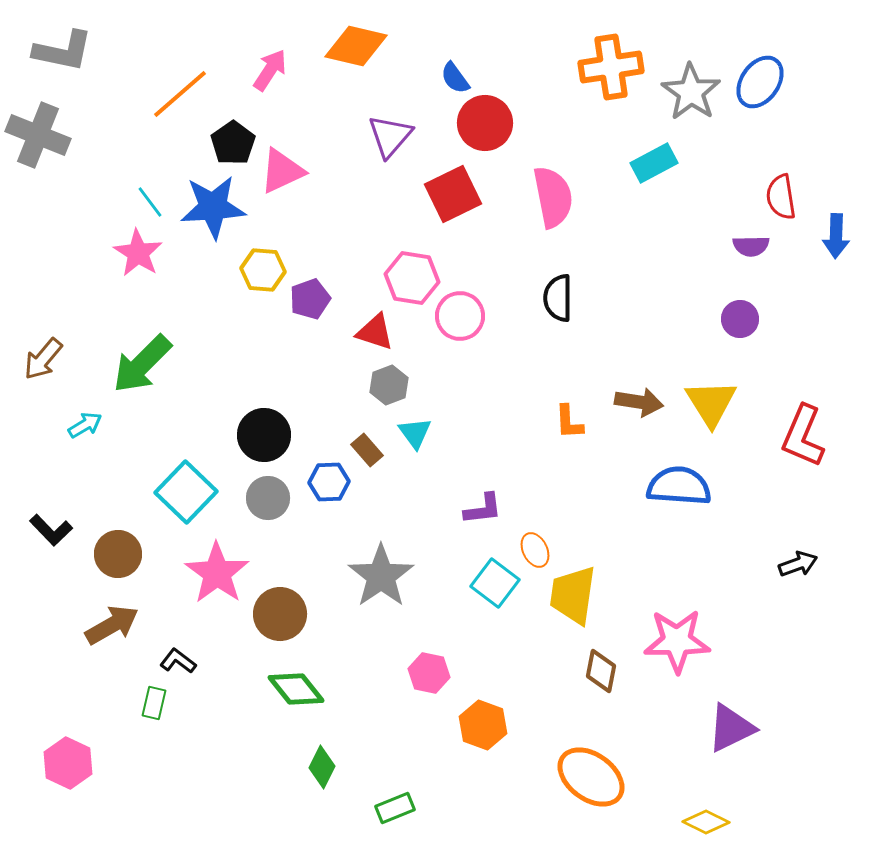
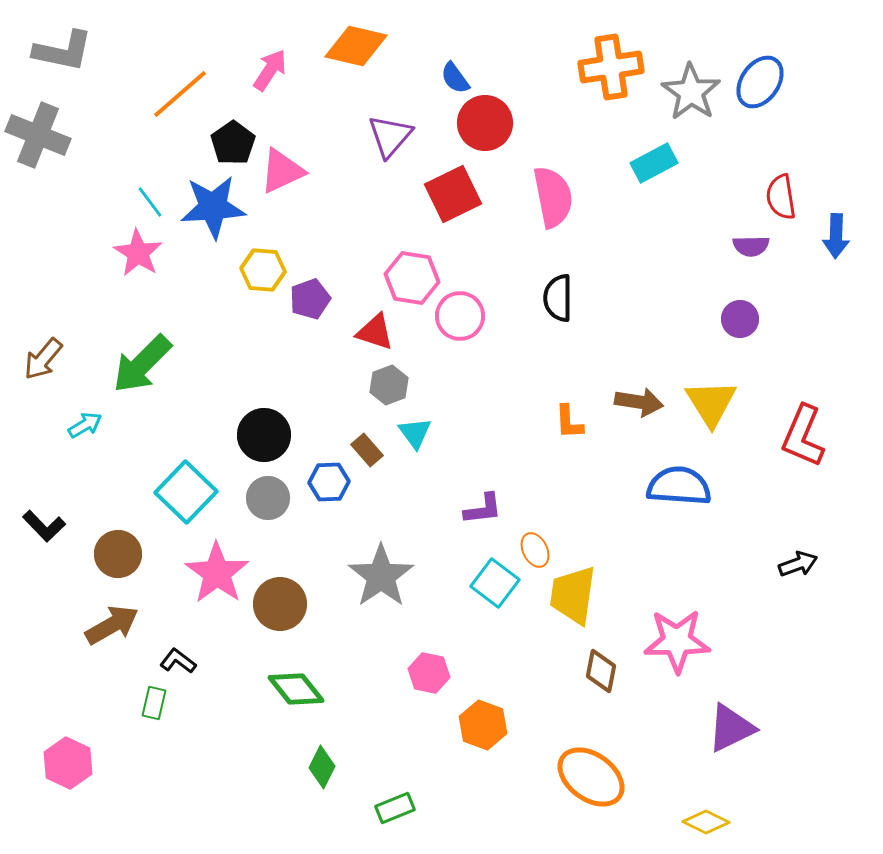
black L-shape at (51, 530): moved 7 px left, 4 px up
brown circle at (280, 614): moved 10 px up
